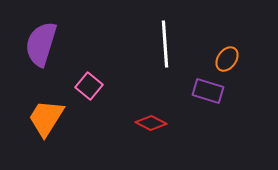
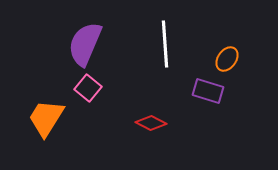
purple semicircle: moved 44 px right; rotated 6 degrees clockwise
pink square: moved 1 px left, 2 px down
